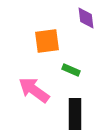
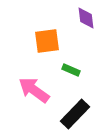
black rectangle: rotated 44 degrees clockwise
